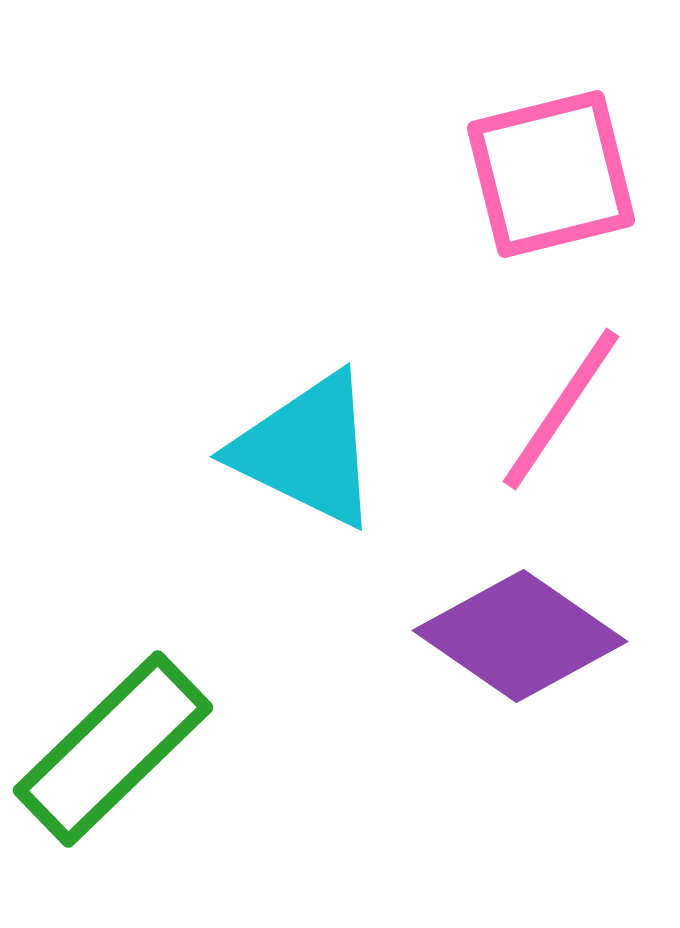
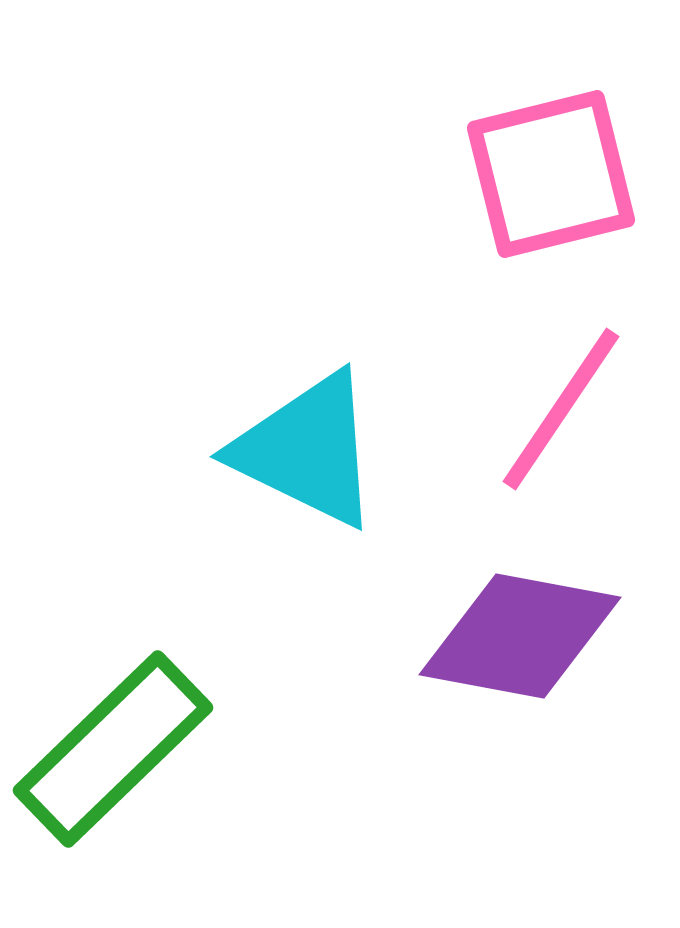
purple diamond: rotated 24 degrees counterclockwise
